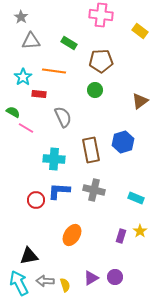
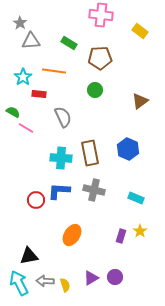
gray star: moved 1 px left, 6 px down
brown pentagon: moved 1 px left, 3 px up
blue hexagon: moved 5 px right, 7 px down; rotated 20 degrees counterclockwise
brown rectangle: moved 1 px left, 3 px down
cyan cross: moved 7 px right, 1 px up
